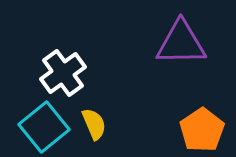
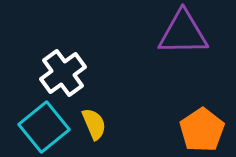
purple triangle: moved 2 px right, 10 px up
